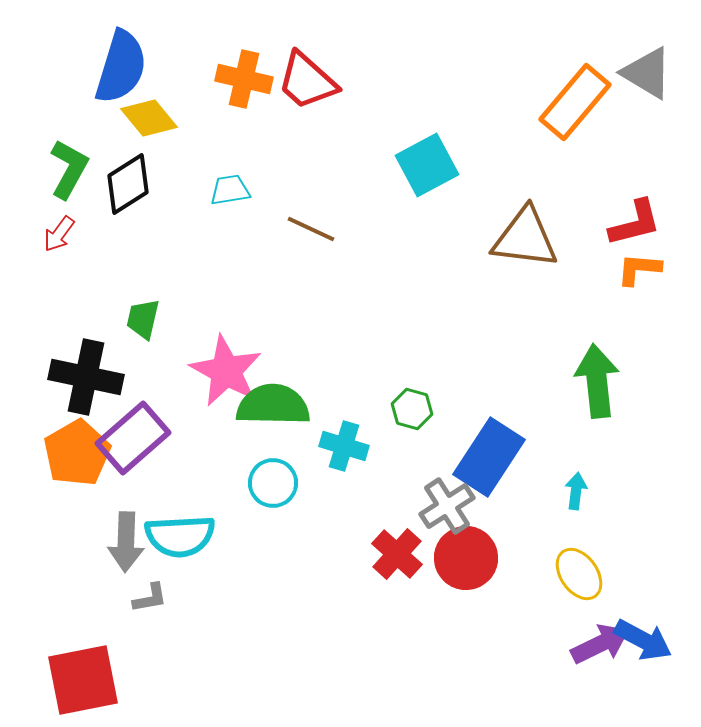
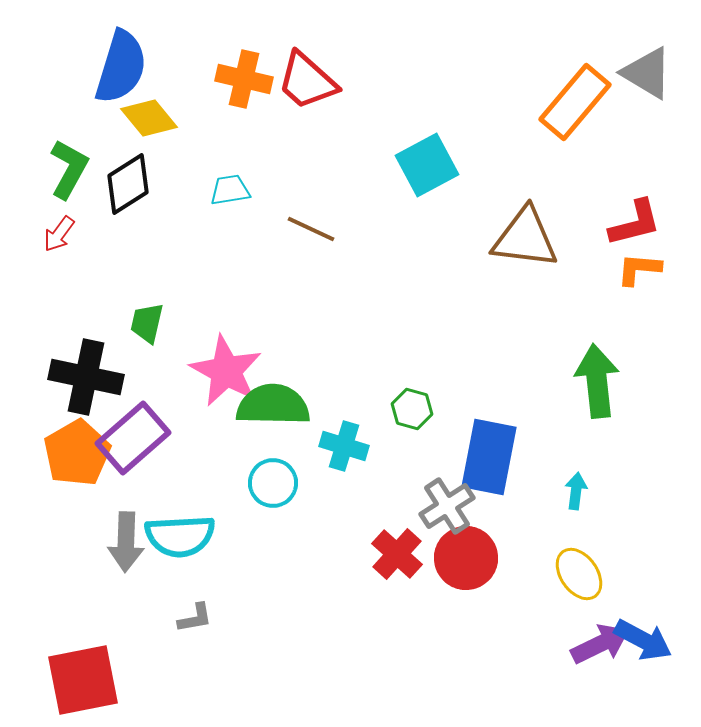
green trapezoid: moved 4 px right, 4 px down
blue rectangle: rotated 22 degrees counterclockwise
gray L-shape: moved 45 px right, 20 px down
